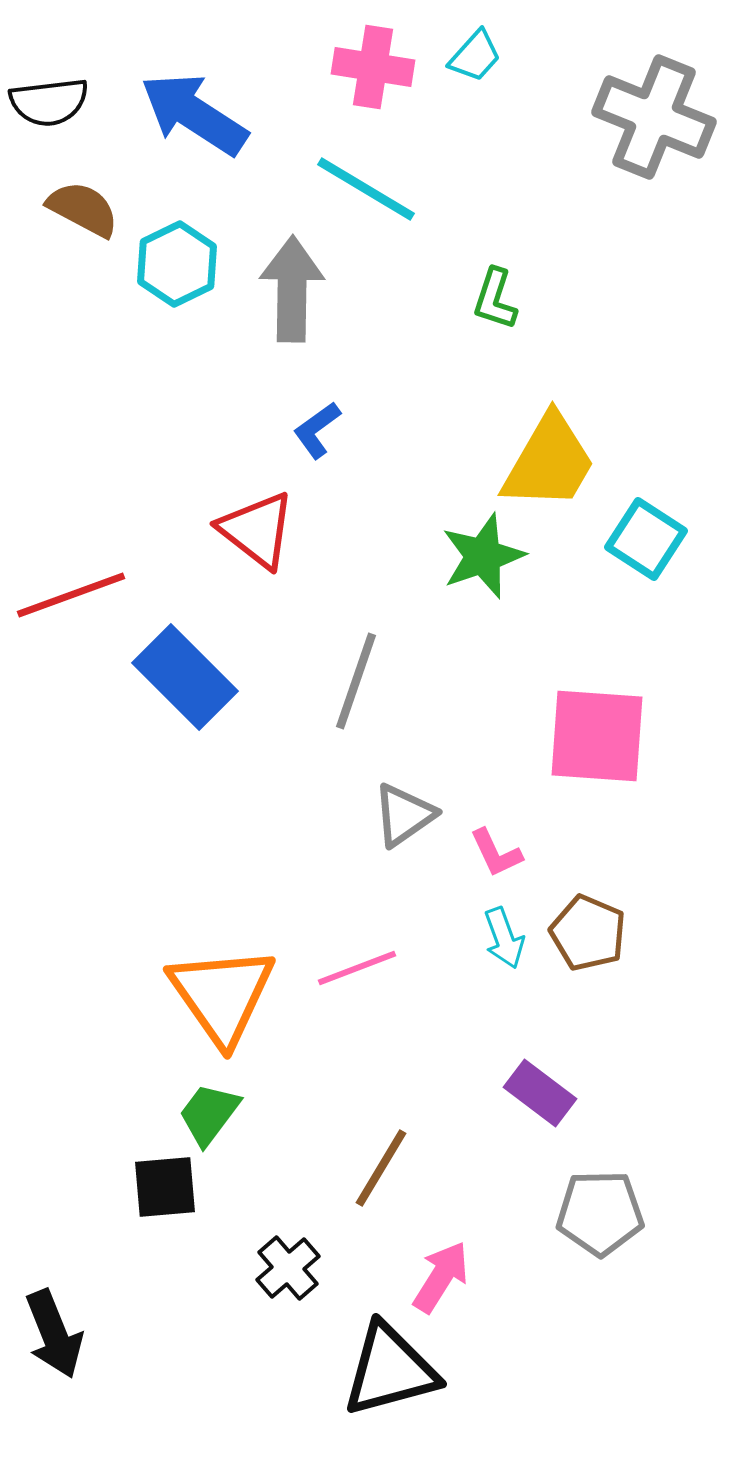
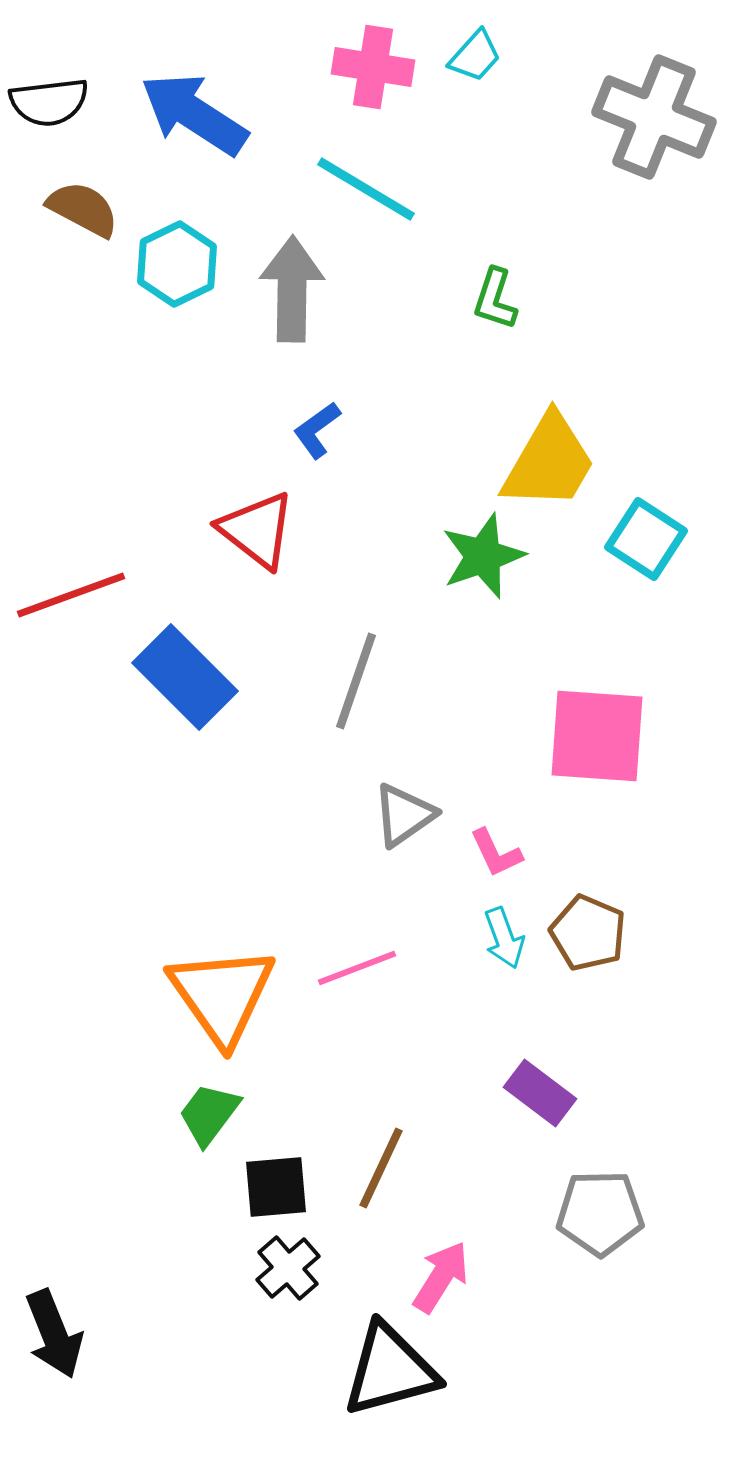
brown line: rotated 6 degrees counterclockwise
black square: moved 111 px right
